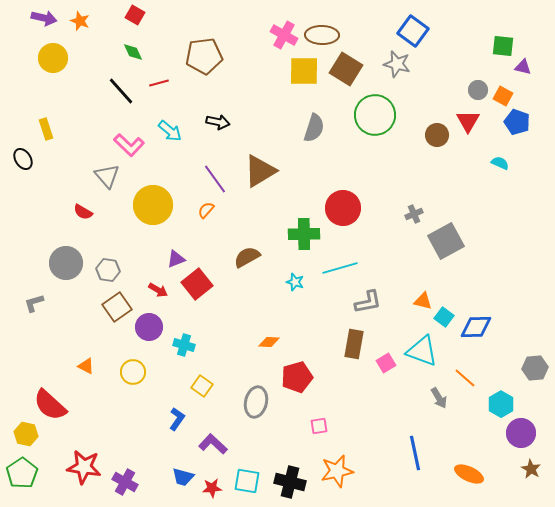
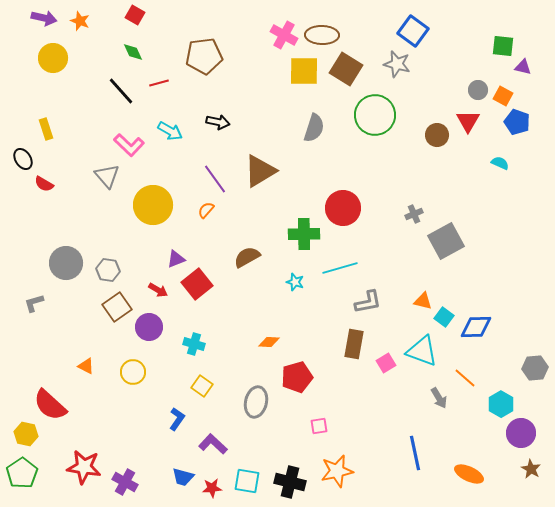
cyan arrow at (170, 131): rotated 10 degrees counterclockwise
red semicircle at (83, 212): moved 39 px left, 28 px up
cyan cross at (184, 345): moved 10 px right, 1 px up
